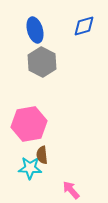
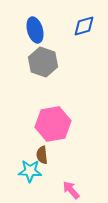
gray hexagon: moved 1 px right; rotated 8 degrees counterclockwise
pink hexagon: moved 24 px right
cyan star: moved 3 px down
